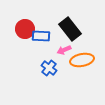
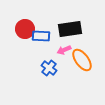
black rectangle: rotated 60 degrees counterclockwise
orange ellipse: rotated 65 degrees clockwise
